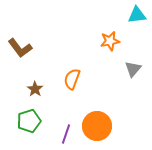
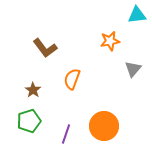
brown L-shape: moved 25 px right
brown star: moved 2 px left, 1 px down
orange circle: moved 7 px right
